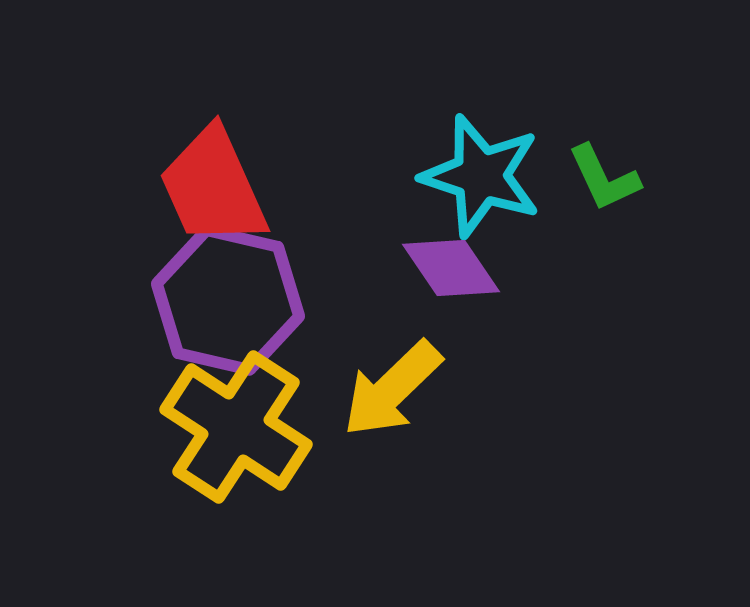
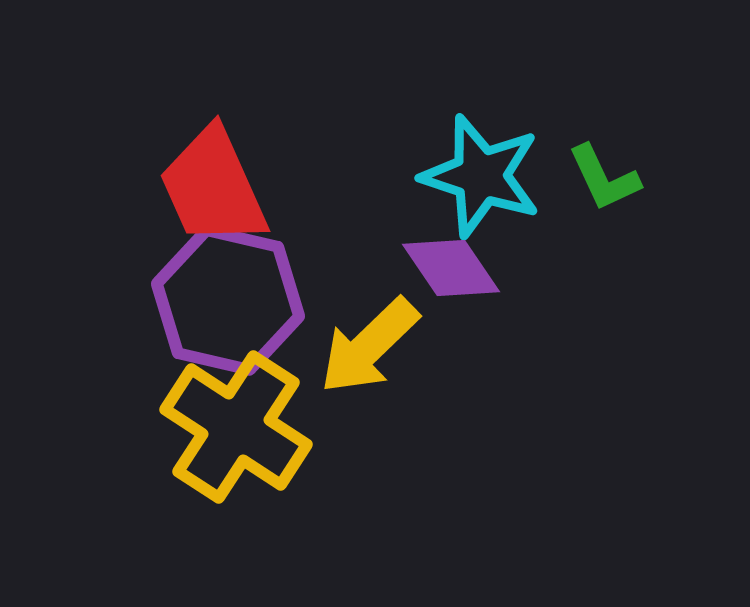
yellow arrow: moved 23 px left, 43 px up
